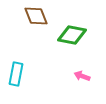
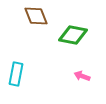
green diamond: moved 1 px right
